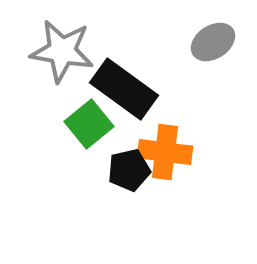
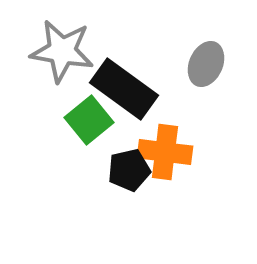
gray ellipse: moved 7 px left, 22 px down; rotated 33 degrees counterclockwise
green square: moved 4 px up
